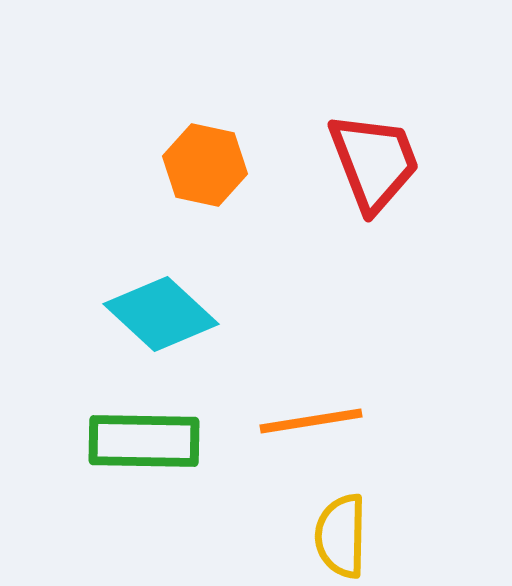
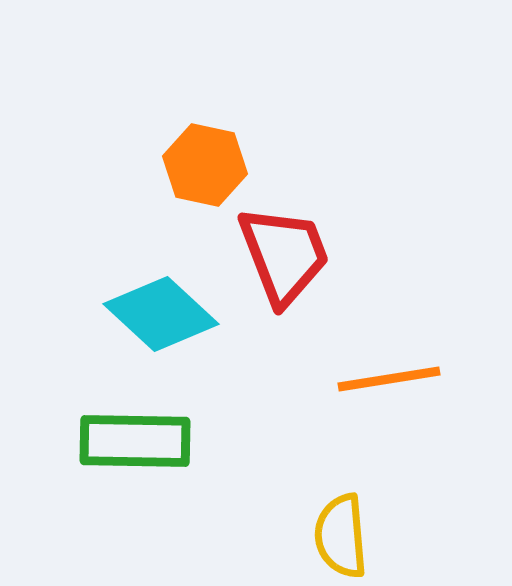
red trapezoid: moved 90 px left, 93 px down
orange line: moved 78 px right, 42 px up
green rectangle: moved 9 px left
yellow semicircle: rotated 6 degrees counterclockwise
